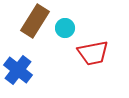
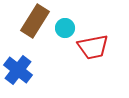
red trapezoid: moved 6 px up
